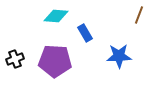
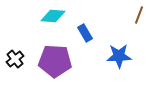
cyan diamond: moved 3 px left
black cross: rotated 18 degrees counterclockwise
